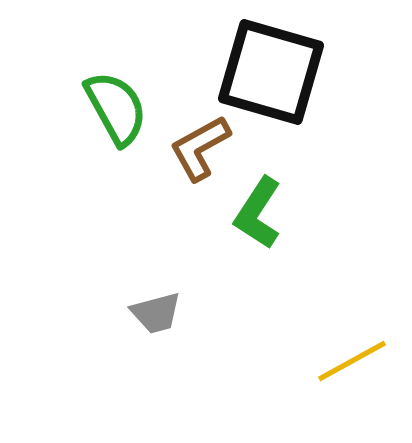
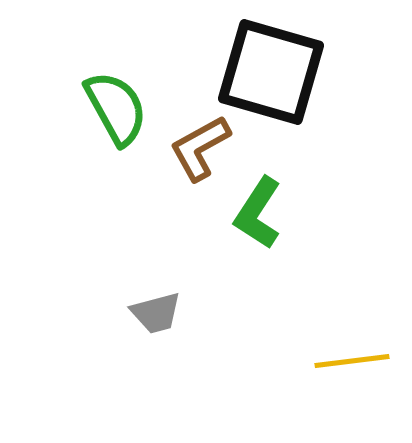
yellow line: rotated 22 degrees clockwise
